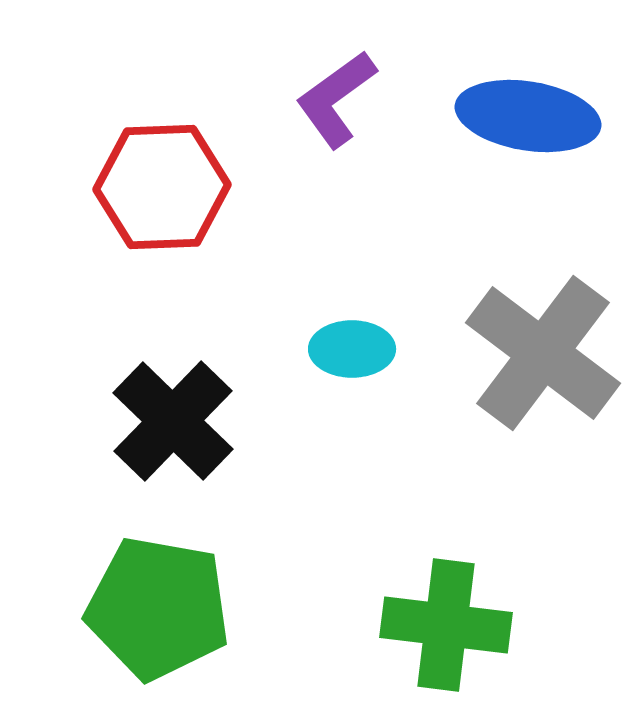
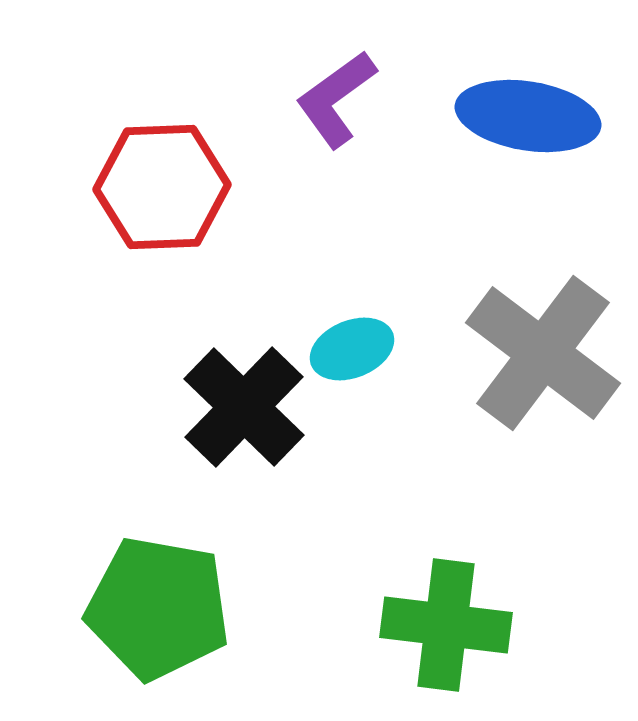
cyan ellipse: rotated 22 degrees counterclockwise
black cross: moved 71 px right, 14 px up
